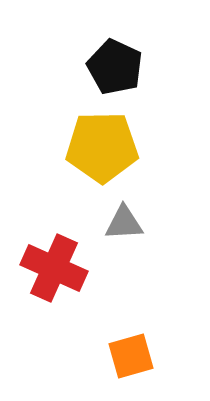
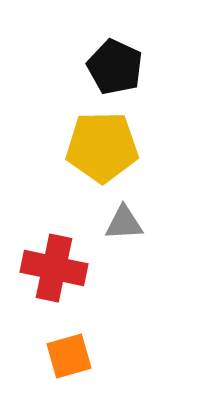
red cross: rotated 12 degrees counterclockwise
orange square: moved 62 px left
